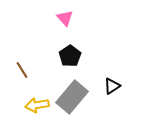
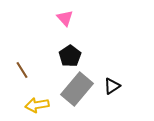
gray rectangle: moved 5 px right, 8 px up
